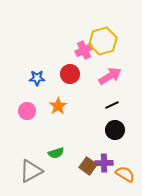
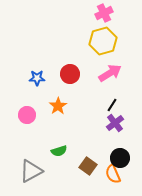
pink cross: moved 20 px right, 37 px up
pink arrow: moved 3 px up
black line: rotated 32 degrees counterclockwise
pink circle: moved 4 px down
black circle: moved 5 px right, 28 px down
green semicircle: moved 3 px right, 2 px up
purple cross: moved 11 px right, 40 px up; rotated 36 degrees counterclockwise
orange semicircle: moved 12 px left; rotated 144 degrees counterclockwise
